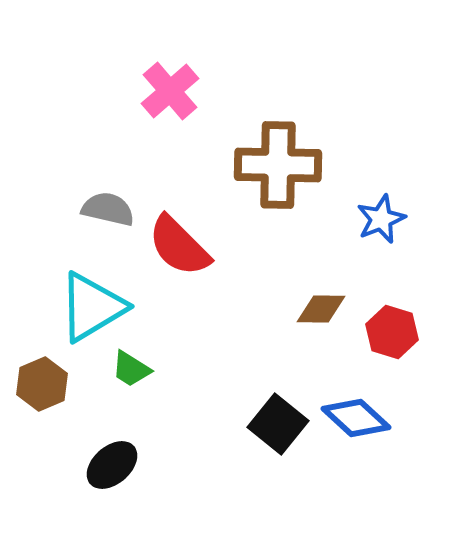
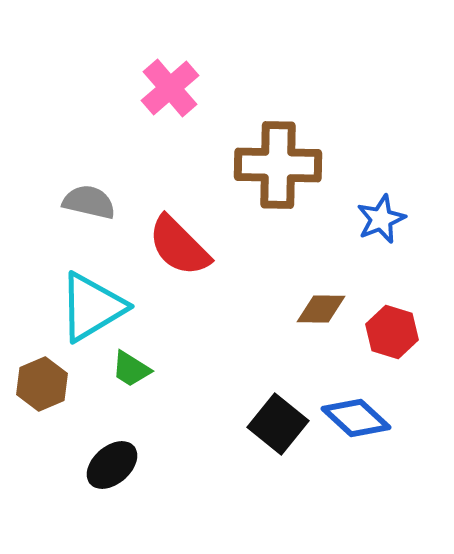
pink cross: moved 3 px up
gray semicircle: moved 19 px left, 7 px up
